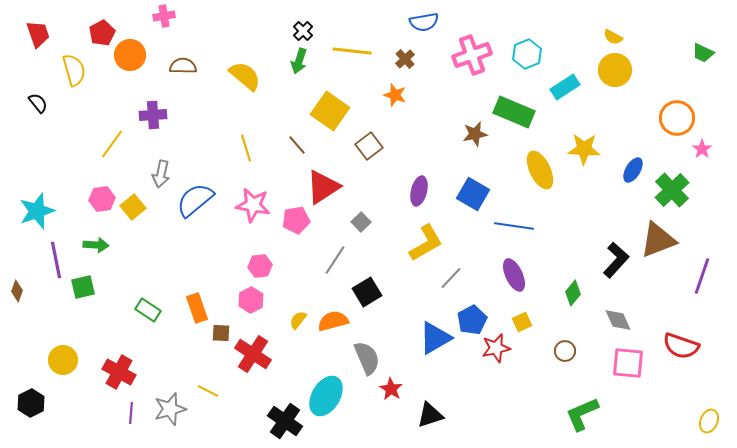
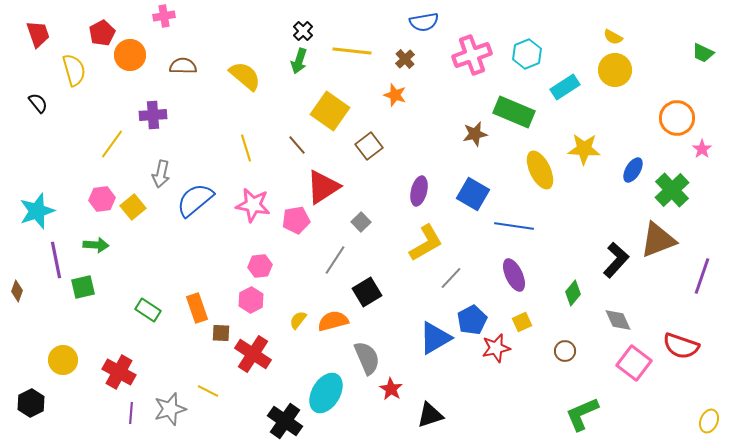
pink square at (628, 363): moved 6 px right; rotated 32 degrees clockwise
cyan ellipse at (326, 396): moved 3 px up
